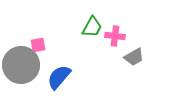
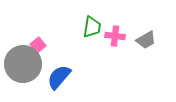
green trapezoid: rotated 20 degrees counterclockwise
pink square: rotated 28 degrees counterclockwise
gray trapezoid: moved 12 px right, 17 px up
gray circle: moved 2 px right, 1 px up
